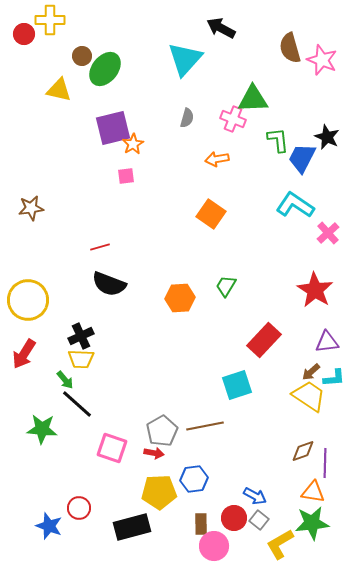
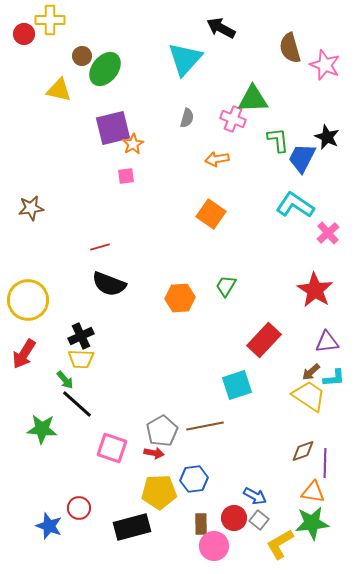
pink star at (322, 60): moved 3 px right, 5 px down
